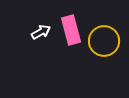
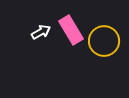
pink rectangle: rotated 16 degrees counterclockwise
